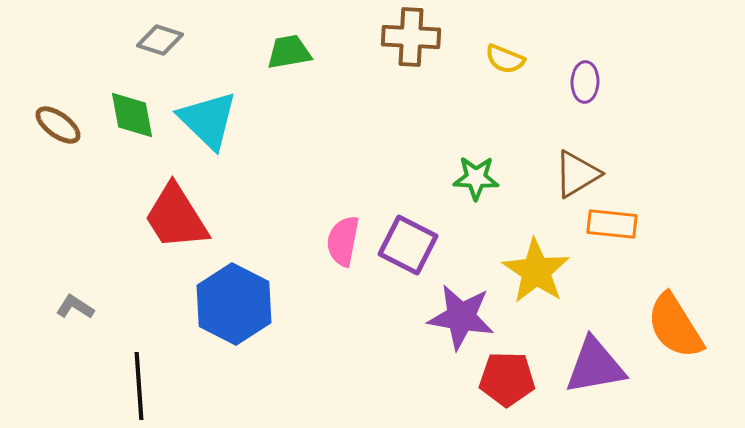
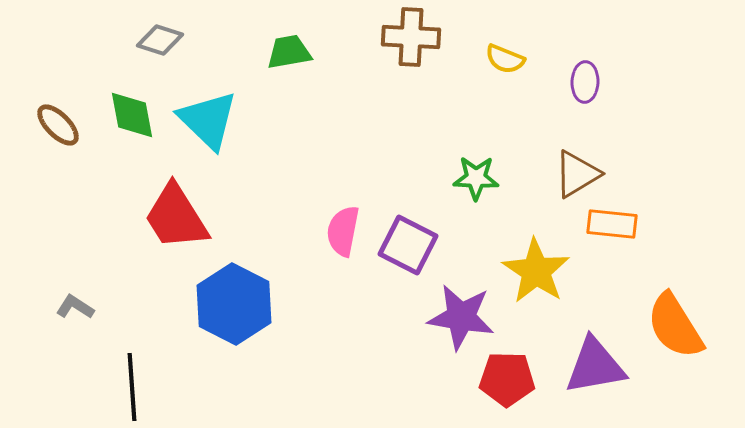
brown ellipse: rotated 9 degrees clockwise
pink semicircle: moved 10 px up
black line: moved 7 px left, 1 px down
